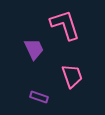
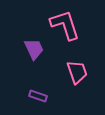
pink trapezoid: moved 5 px right, 4 px up
purple rectangle: moved 1 px left, 1 px up
